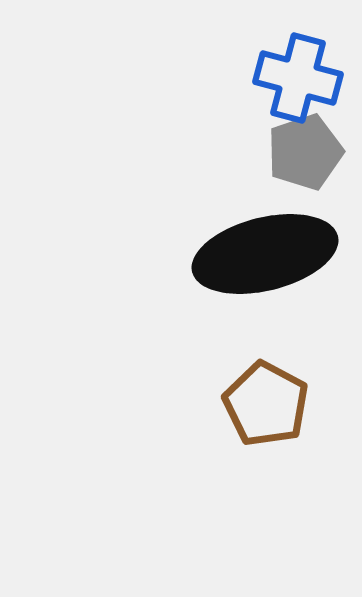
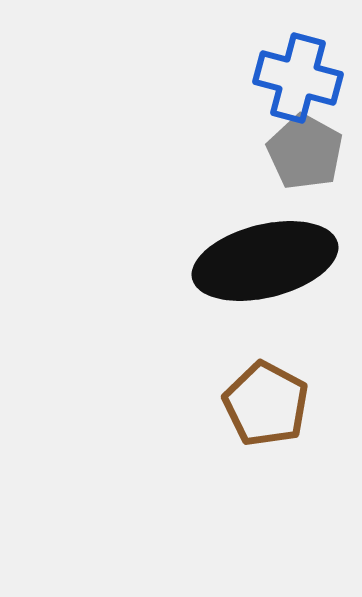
gray pentagon: rotated 24 degrees counterclockwise
black ellipse: moved 7 px down
